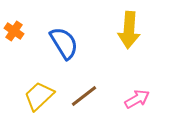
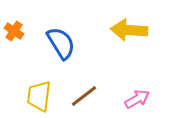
yellow arrow: rotated 90 degrees clockwise
blue semicircle: moved 3 px left
yellow trapezoid: rotated 40 degrees counterclockwise
